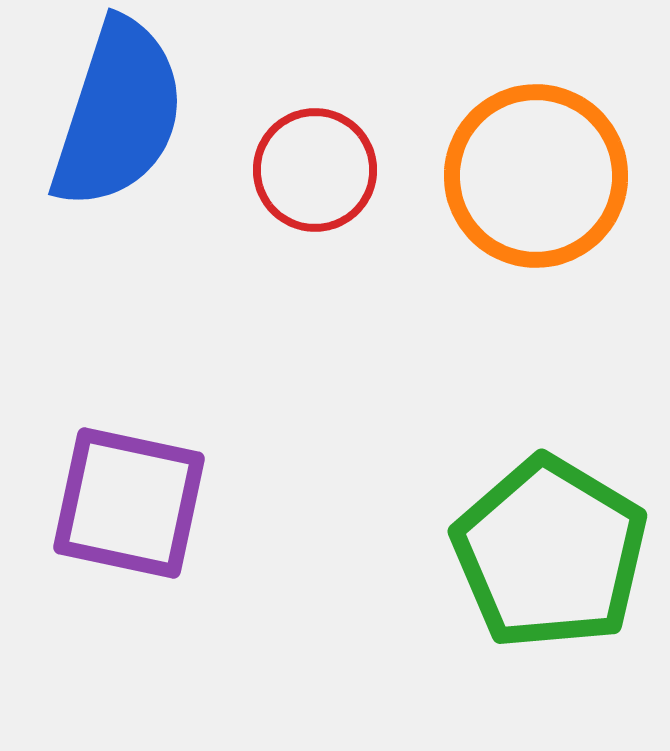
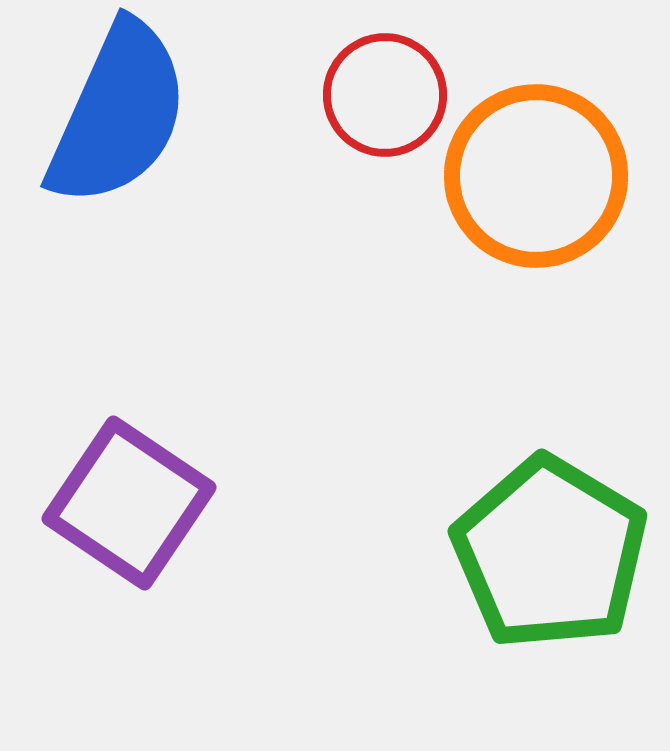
blue semicircle: rotated 6 degrees clockwise
red circle: moved 70 px right, 75 px up
purple square: rotated 22 degrees clockwise
